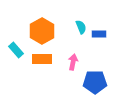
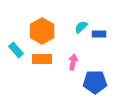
cyan semicircle: rotated 112 degrees counterclockwise
